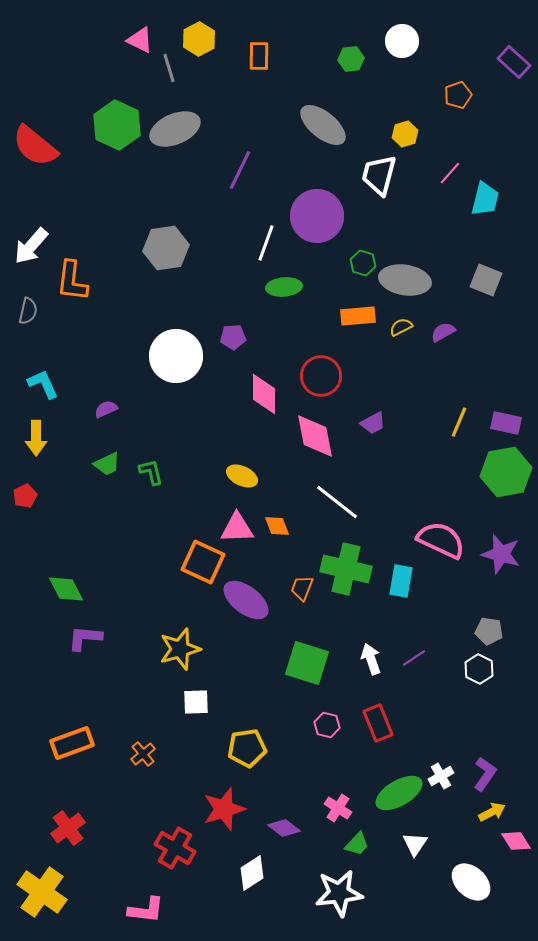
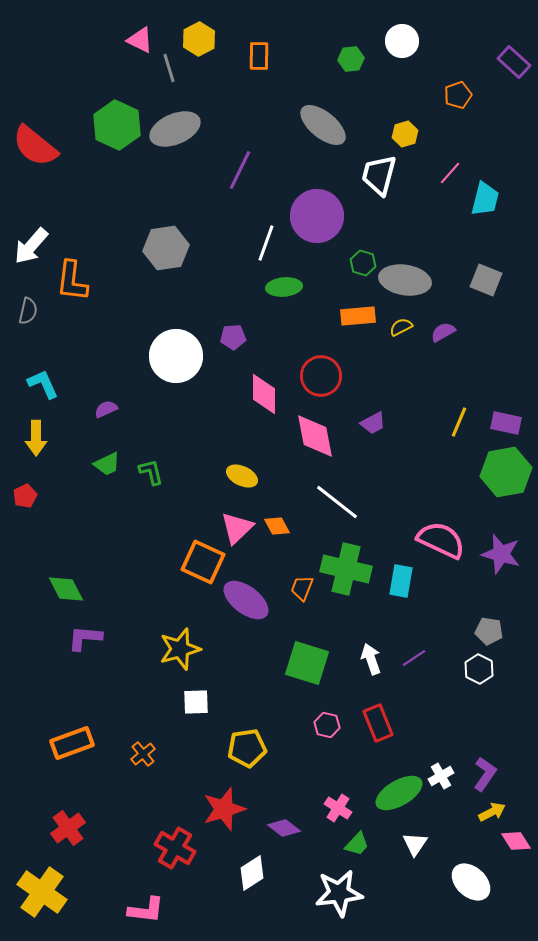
orange diamond at (277, 526): rotated 8 degrees counterclockwise
pink triangle at (237, 528): rotated 42 degrees counterclockwise
